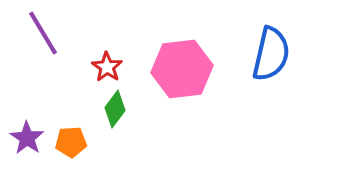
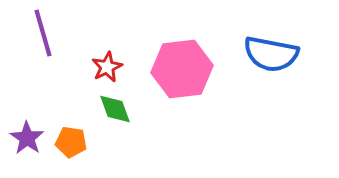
purple line: rotated 15 degrees clockwise
blue semicircle: rotated 88 degrees clockwise
red star: rotated 12 degrees clockwise
green diamond: rotated 57 degrees counterclockwise
orange pentagon: rotated 12 degrees clockwise
